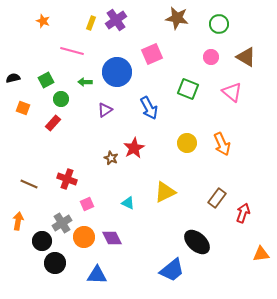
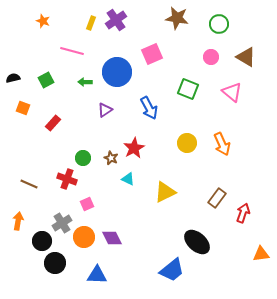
green circle at (61, 99): moved 22 px right, 59 px down
cyan triangle at (128, 203): moved 24 px up
